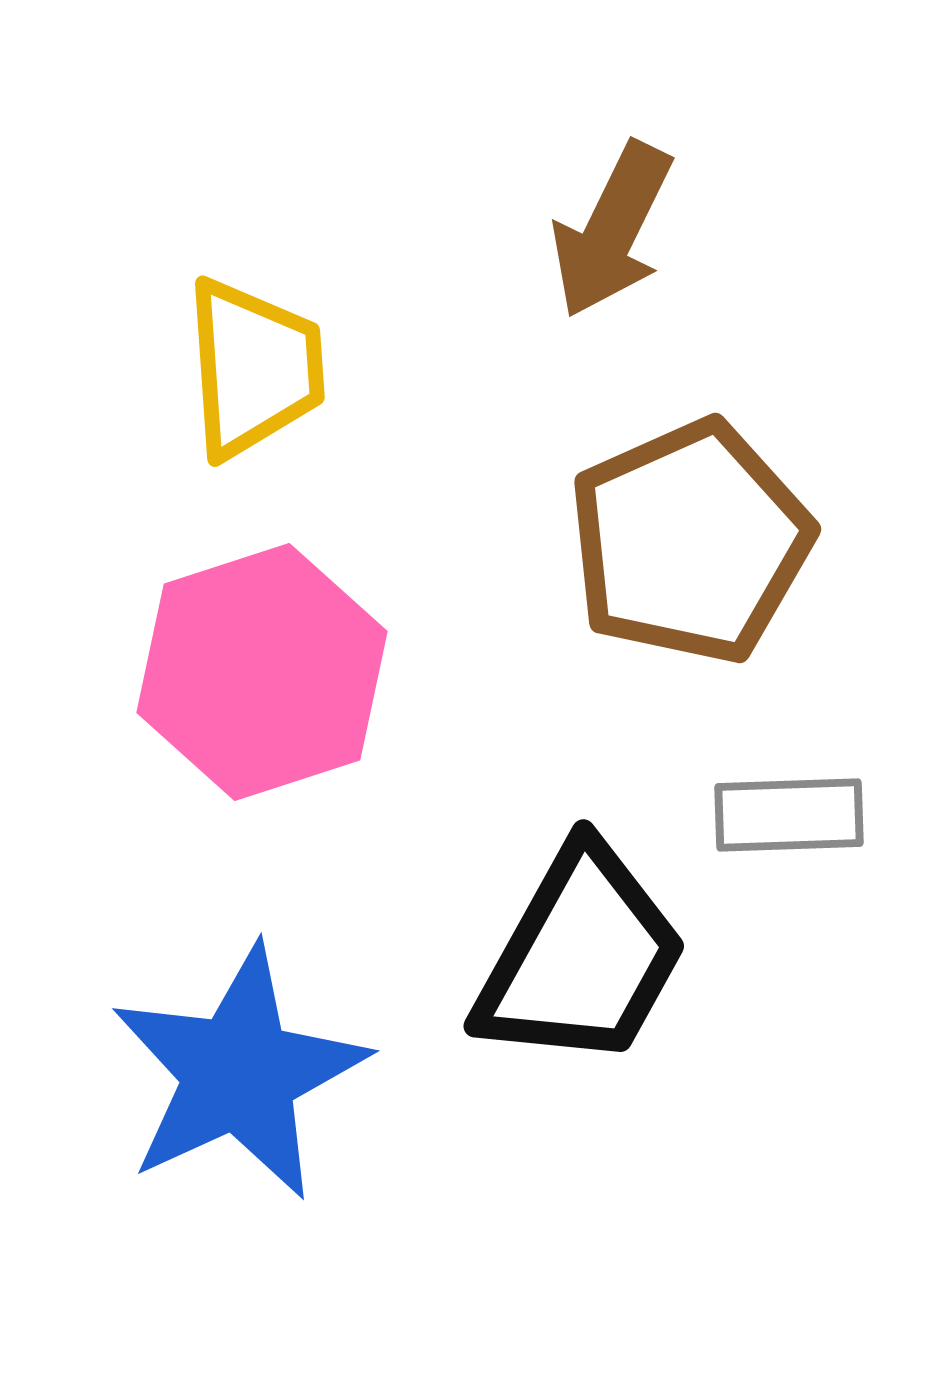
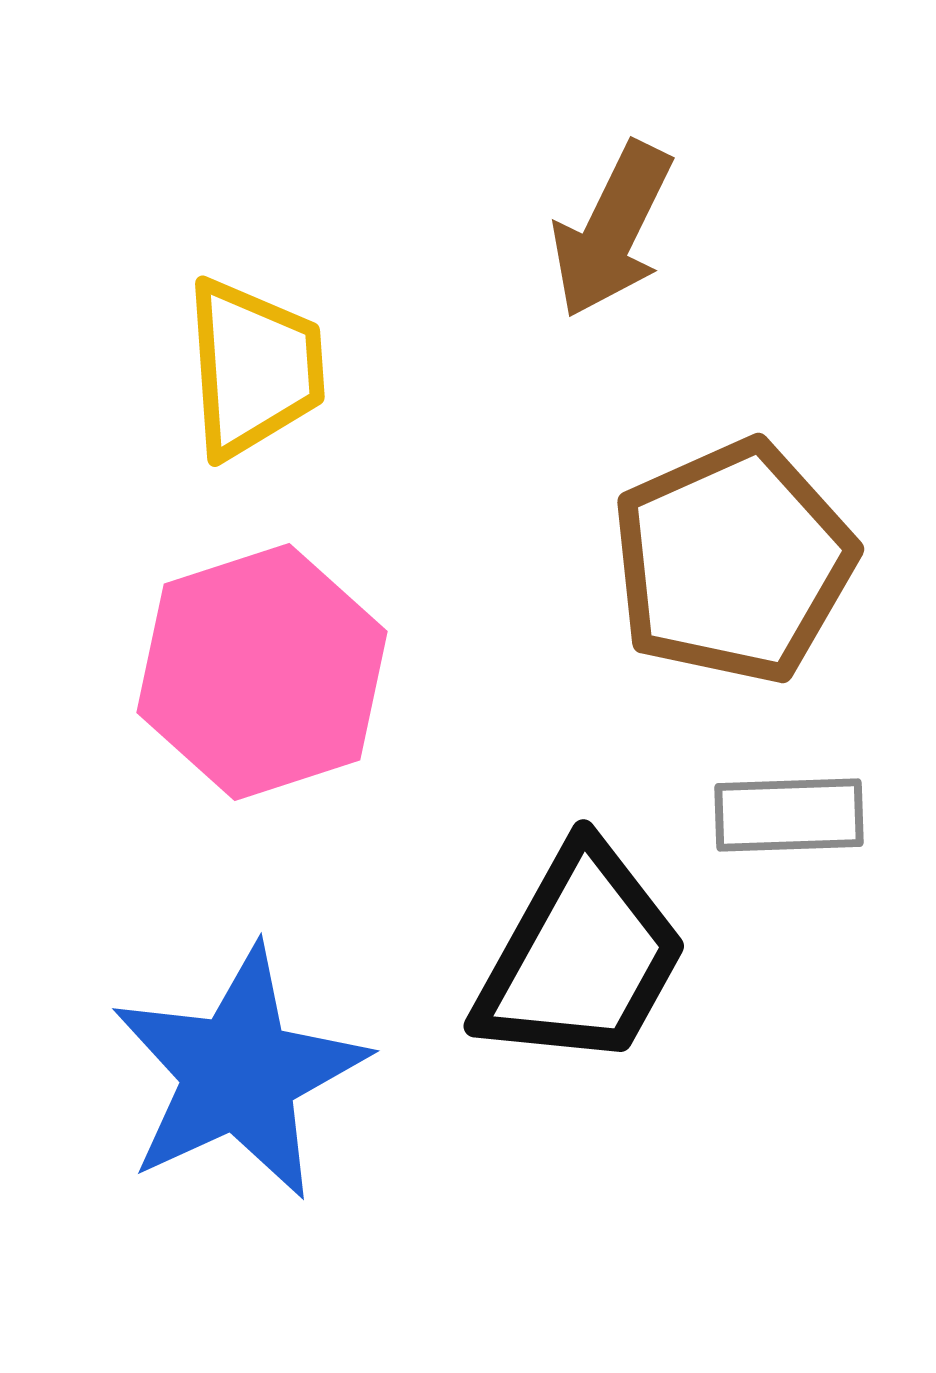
brown pentagon: moved 43 px right, 20 px down
